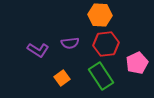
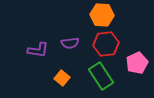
orange hexagon: moved 2 px right
purple L-shape: rotated 25 degrees counterclockwise
orange square: rotated 14 degrees counterclockwise
